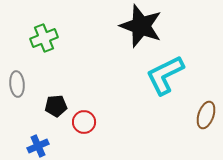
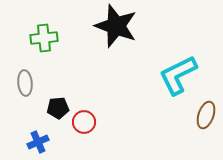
black star: moved 25 px left
green cross: rotated 16 degrees clockwise
cyan L-shape: moved 13 px right
gray ellipse: moved 8 px right, 1 px up
black pentagon: moved 2 px right, 2 px down
blue cross: moved 4 px up
